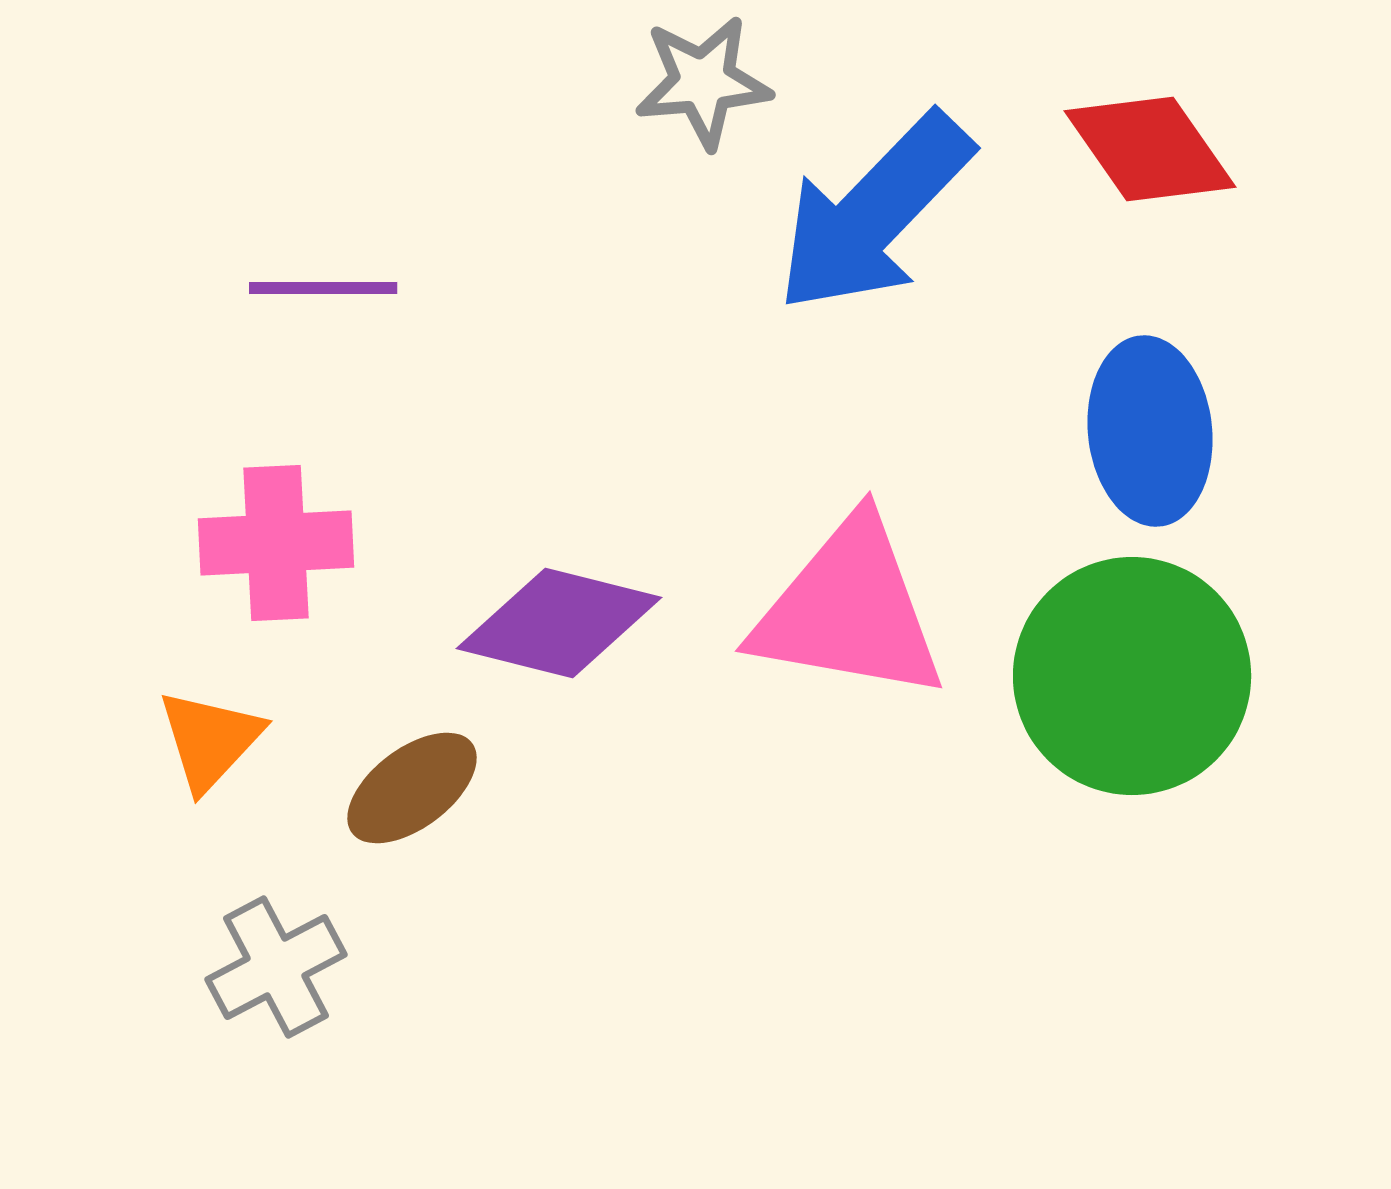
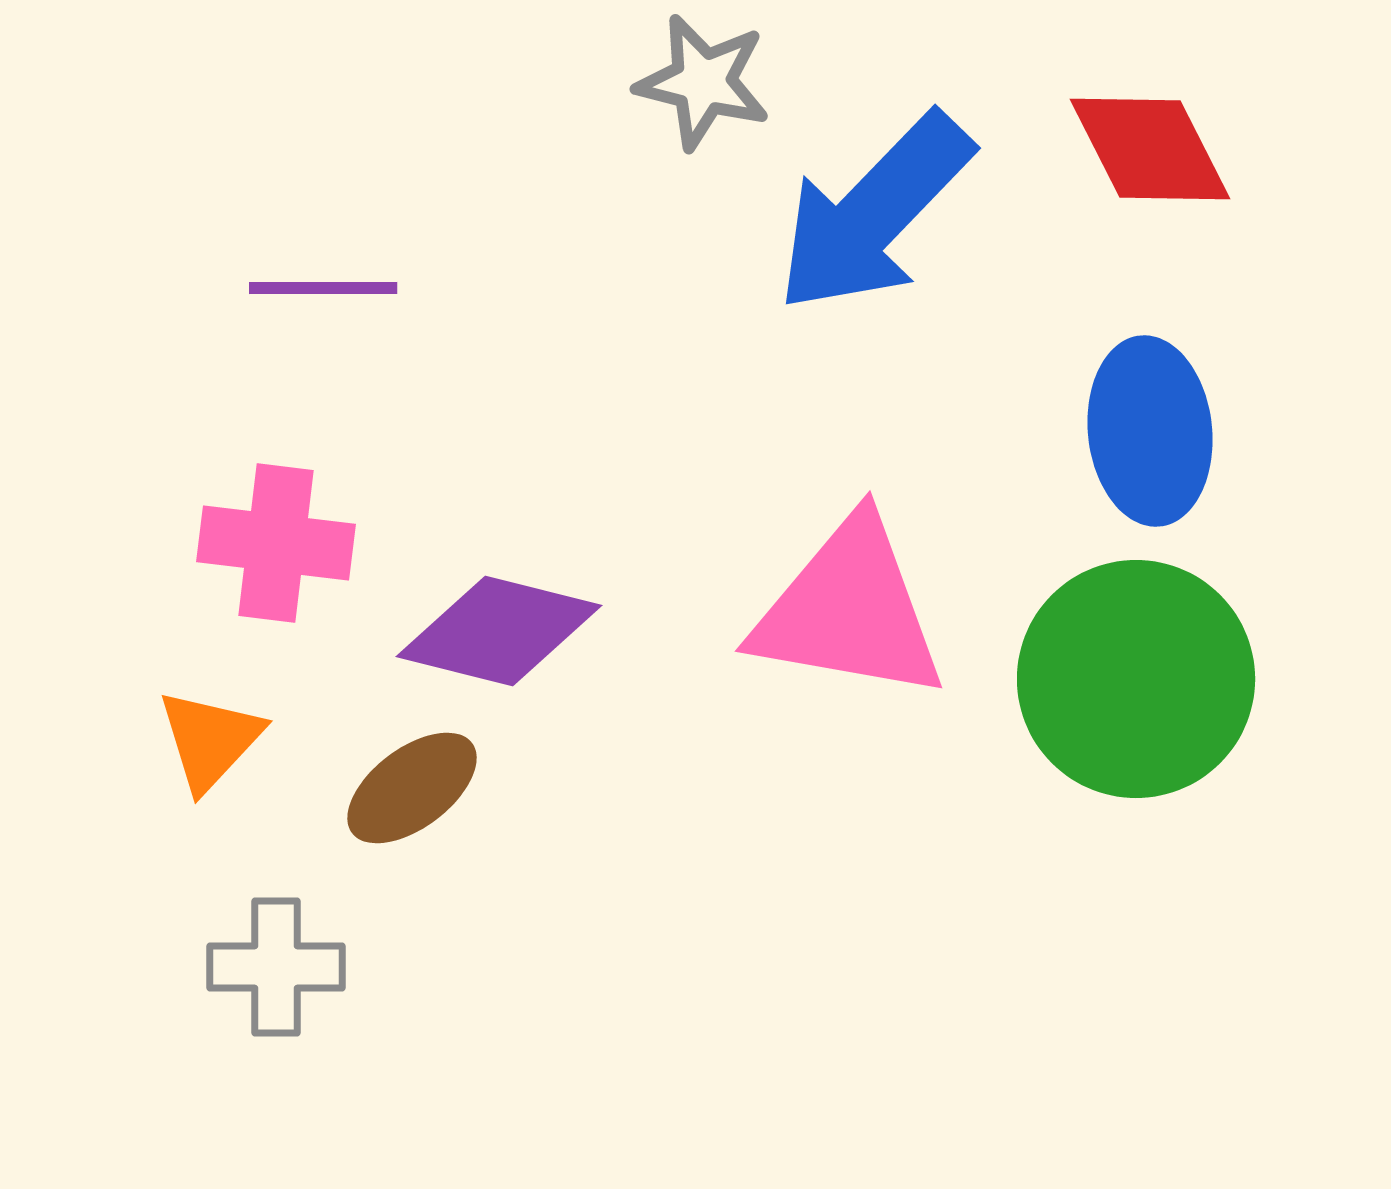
gray star: rotated 19 degrees clockwise
red diamond: rotated 8 degrees clockwise
pink cross: rotated 10 degrees clockwise
purple diamond: moved 60 px left, 8 px down
green circle: moved 4 px right, 3 px down
gray cross: rotated 28 degrees clockwise
